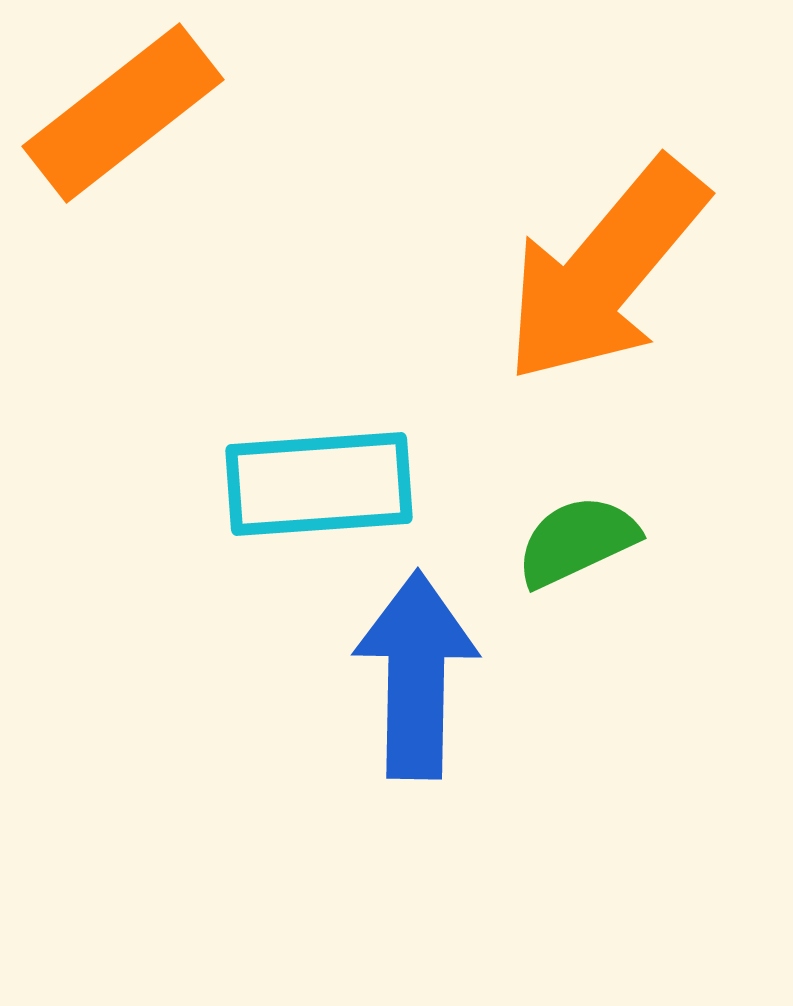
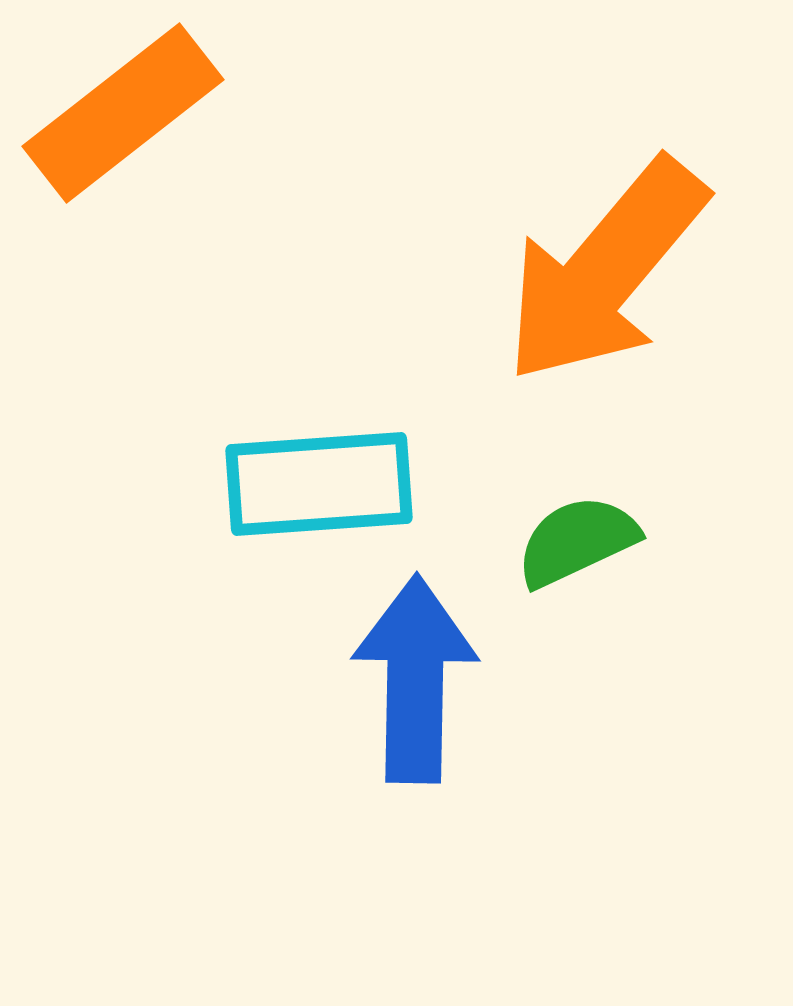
blue arrow: moved 1 px left, 4 px down
